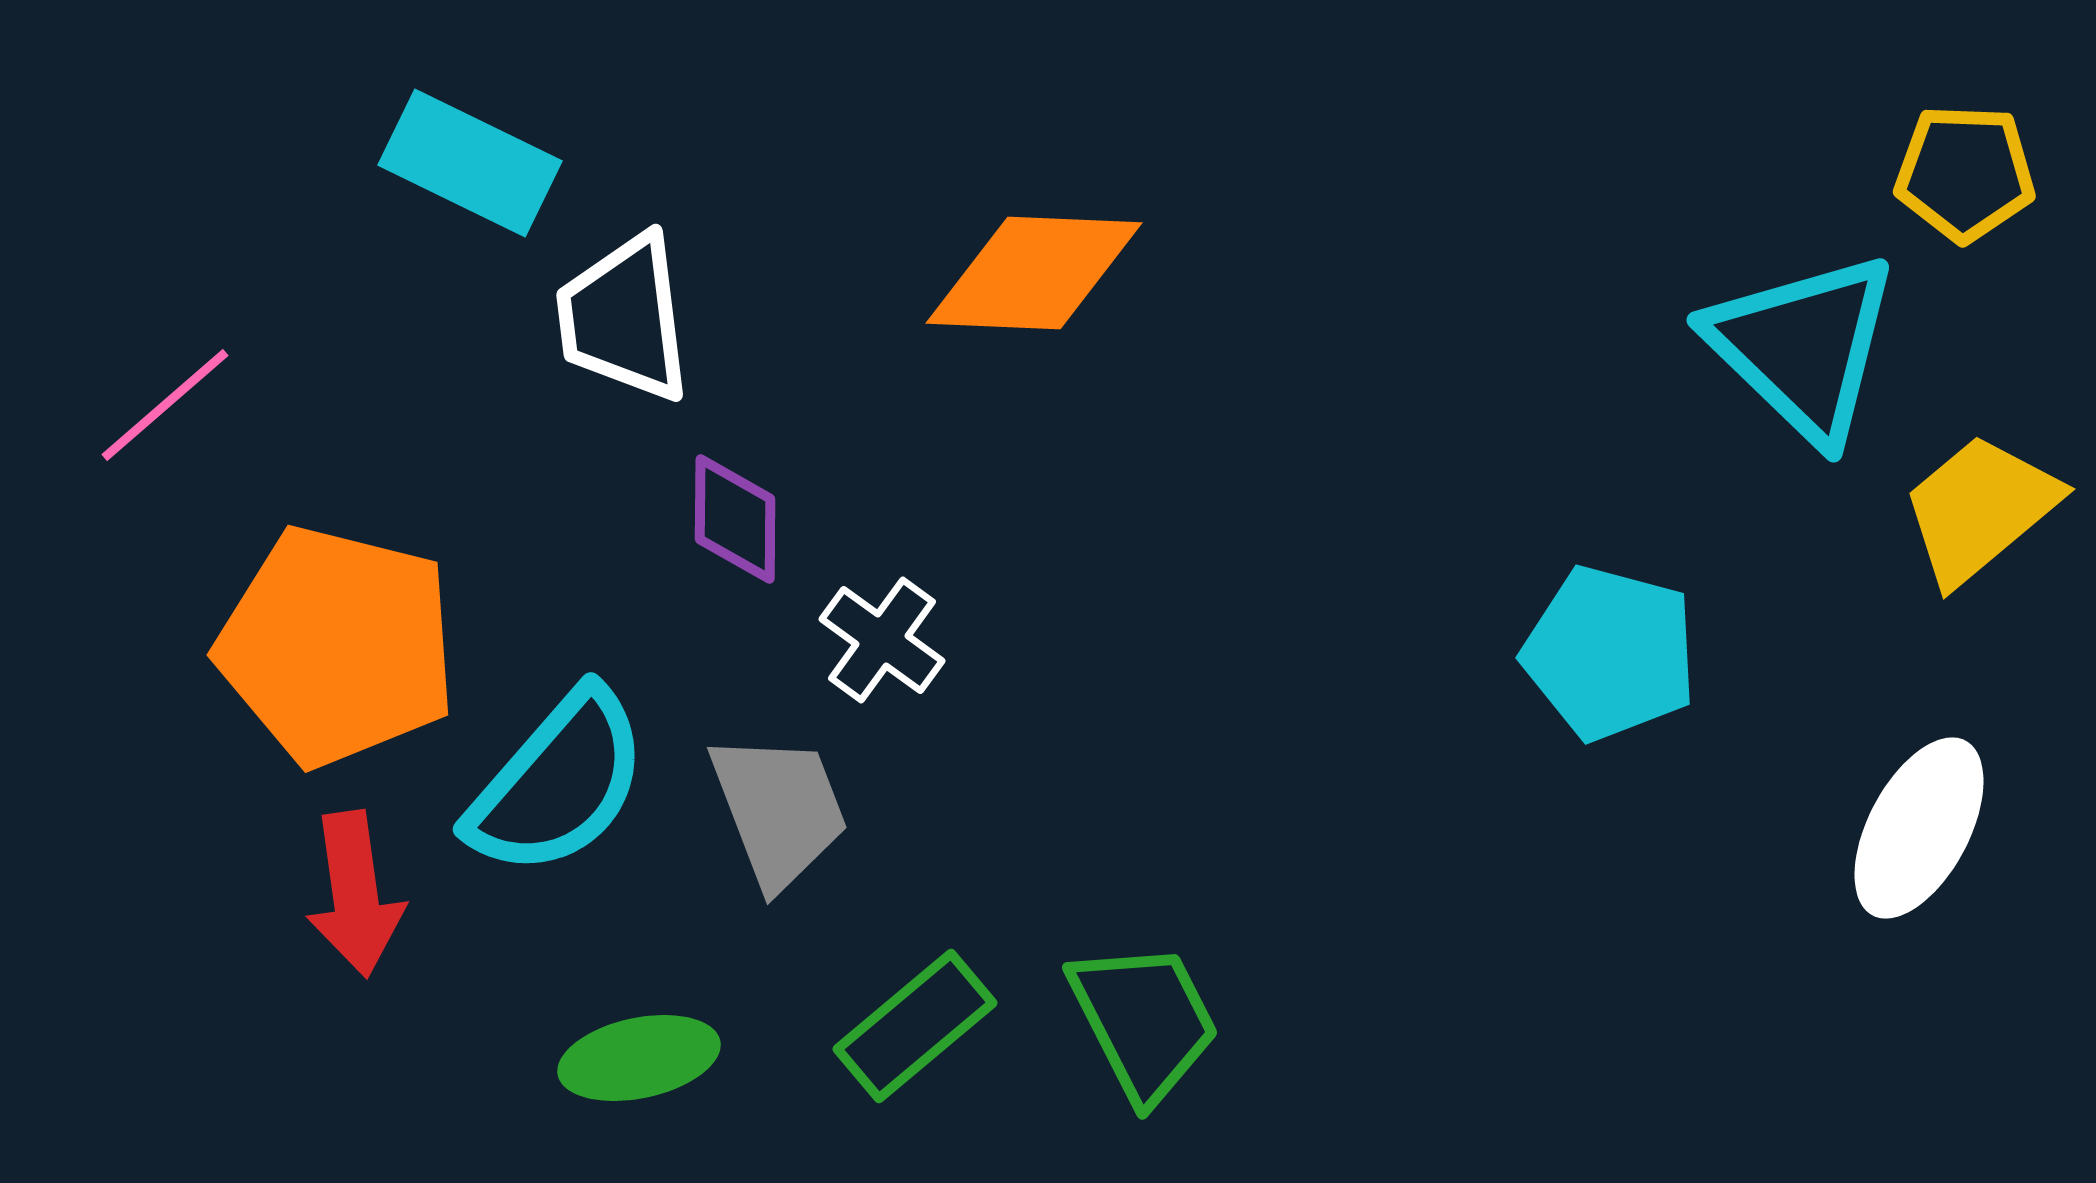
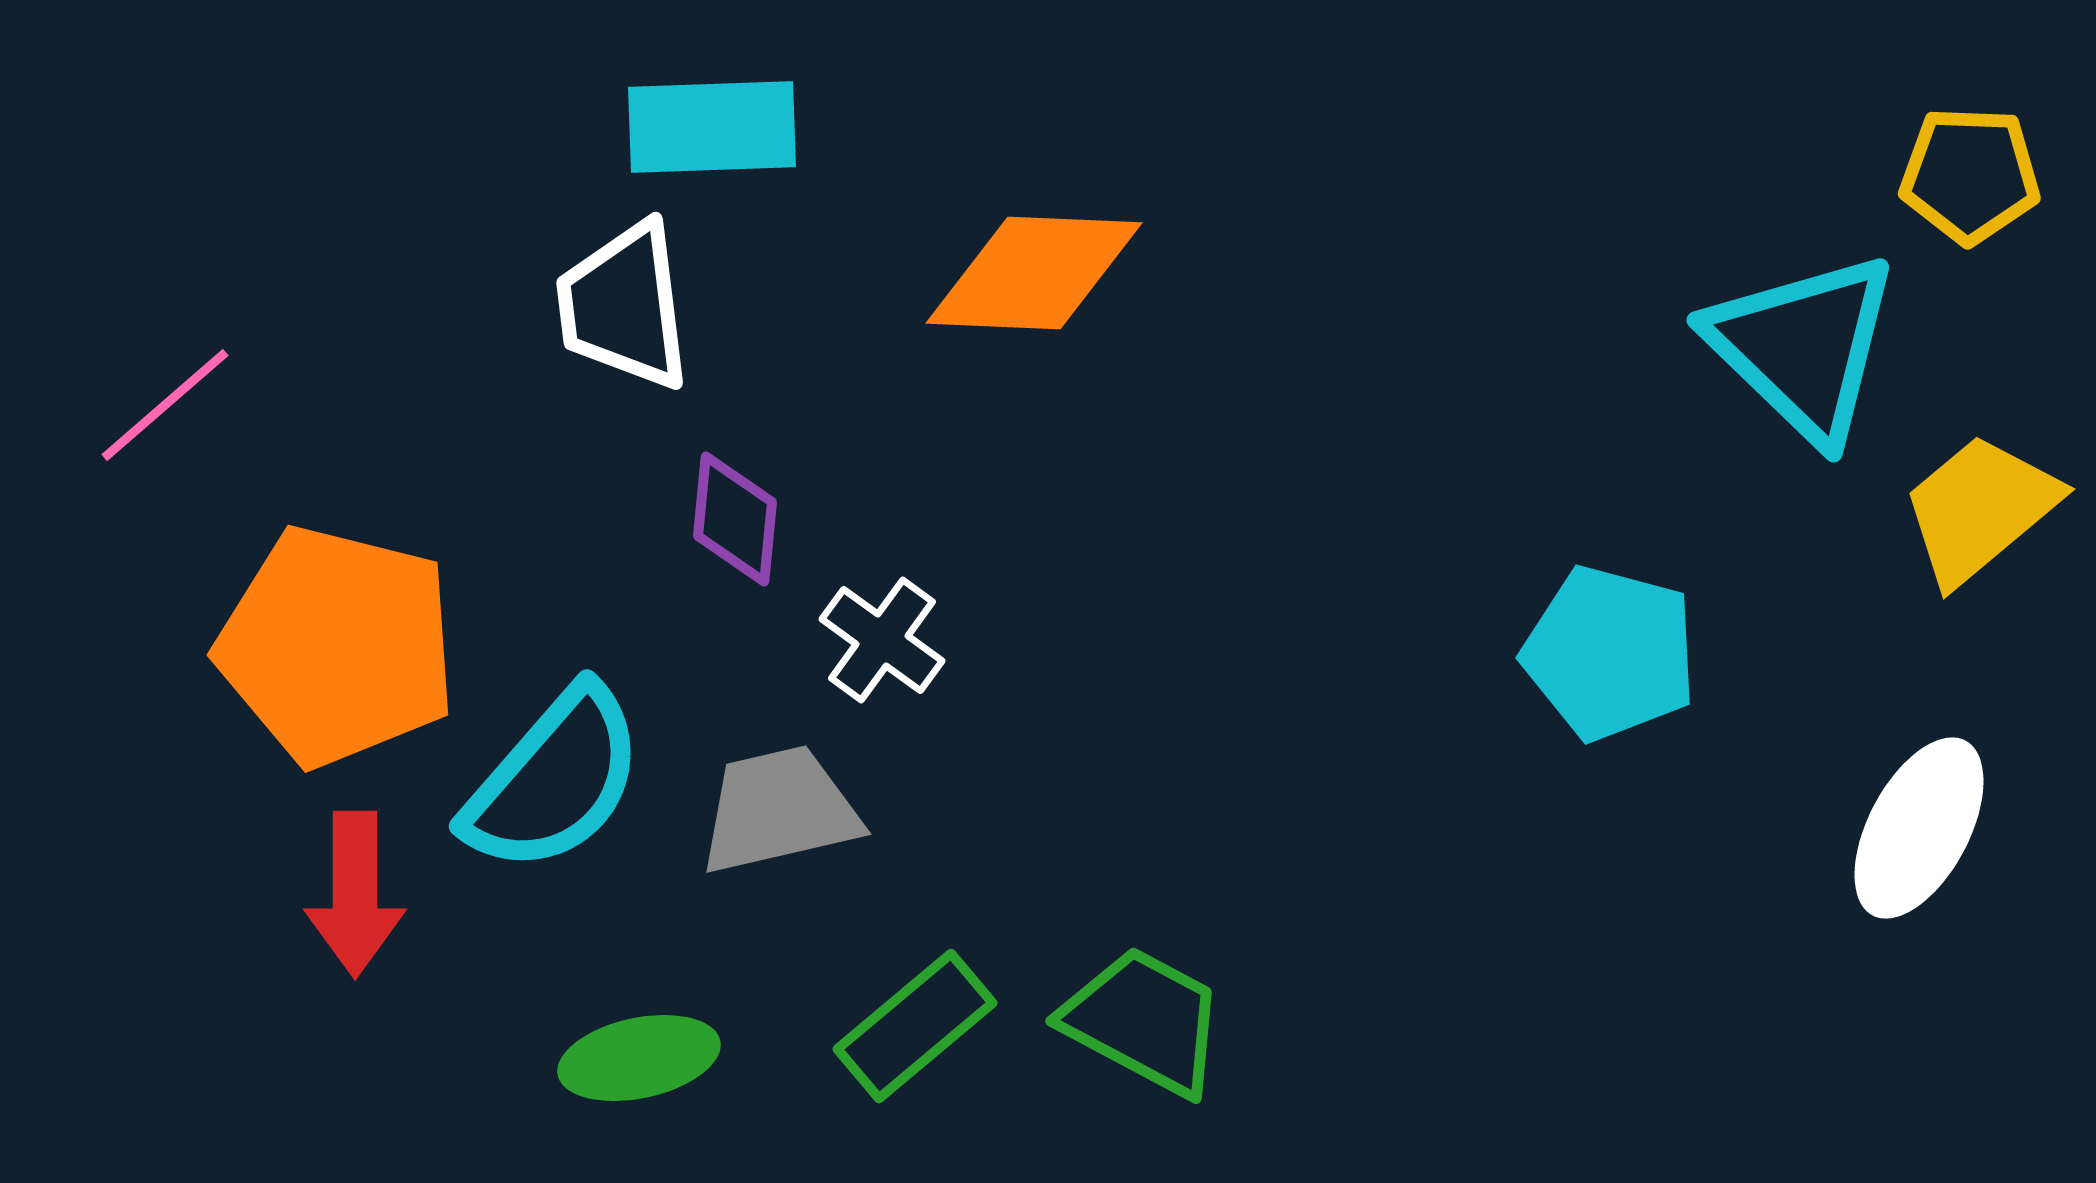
cyan rectangle: moved 242 px right, 36 px up; rotated 28 degrees counterclockwise
yellow pentagon: moved 5 px right, 2 px down
white trapezoid: moved 12 px up
purple diamond: rotated 5 degrees clockwise
cyan semicircle: moved 4 px left, 3 px up
gray trapezoid: rotated 82 degrees counterclockwise
red arrow: rotated 8 degrees clockwise
green trapezoid: rotated 35 degrees counterclockwise
